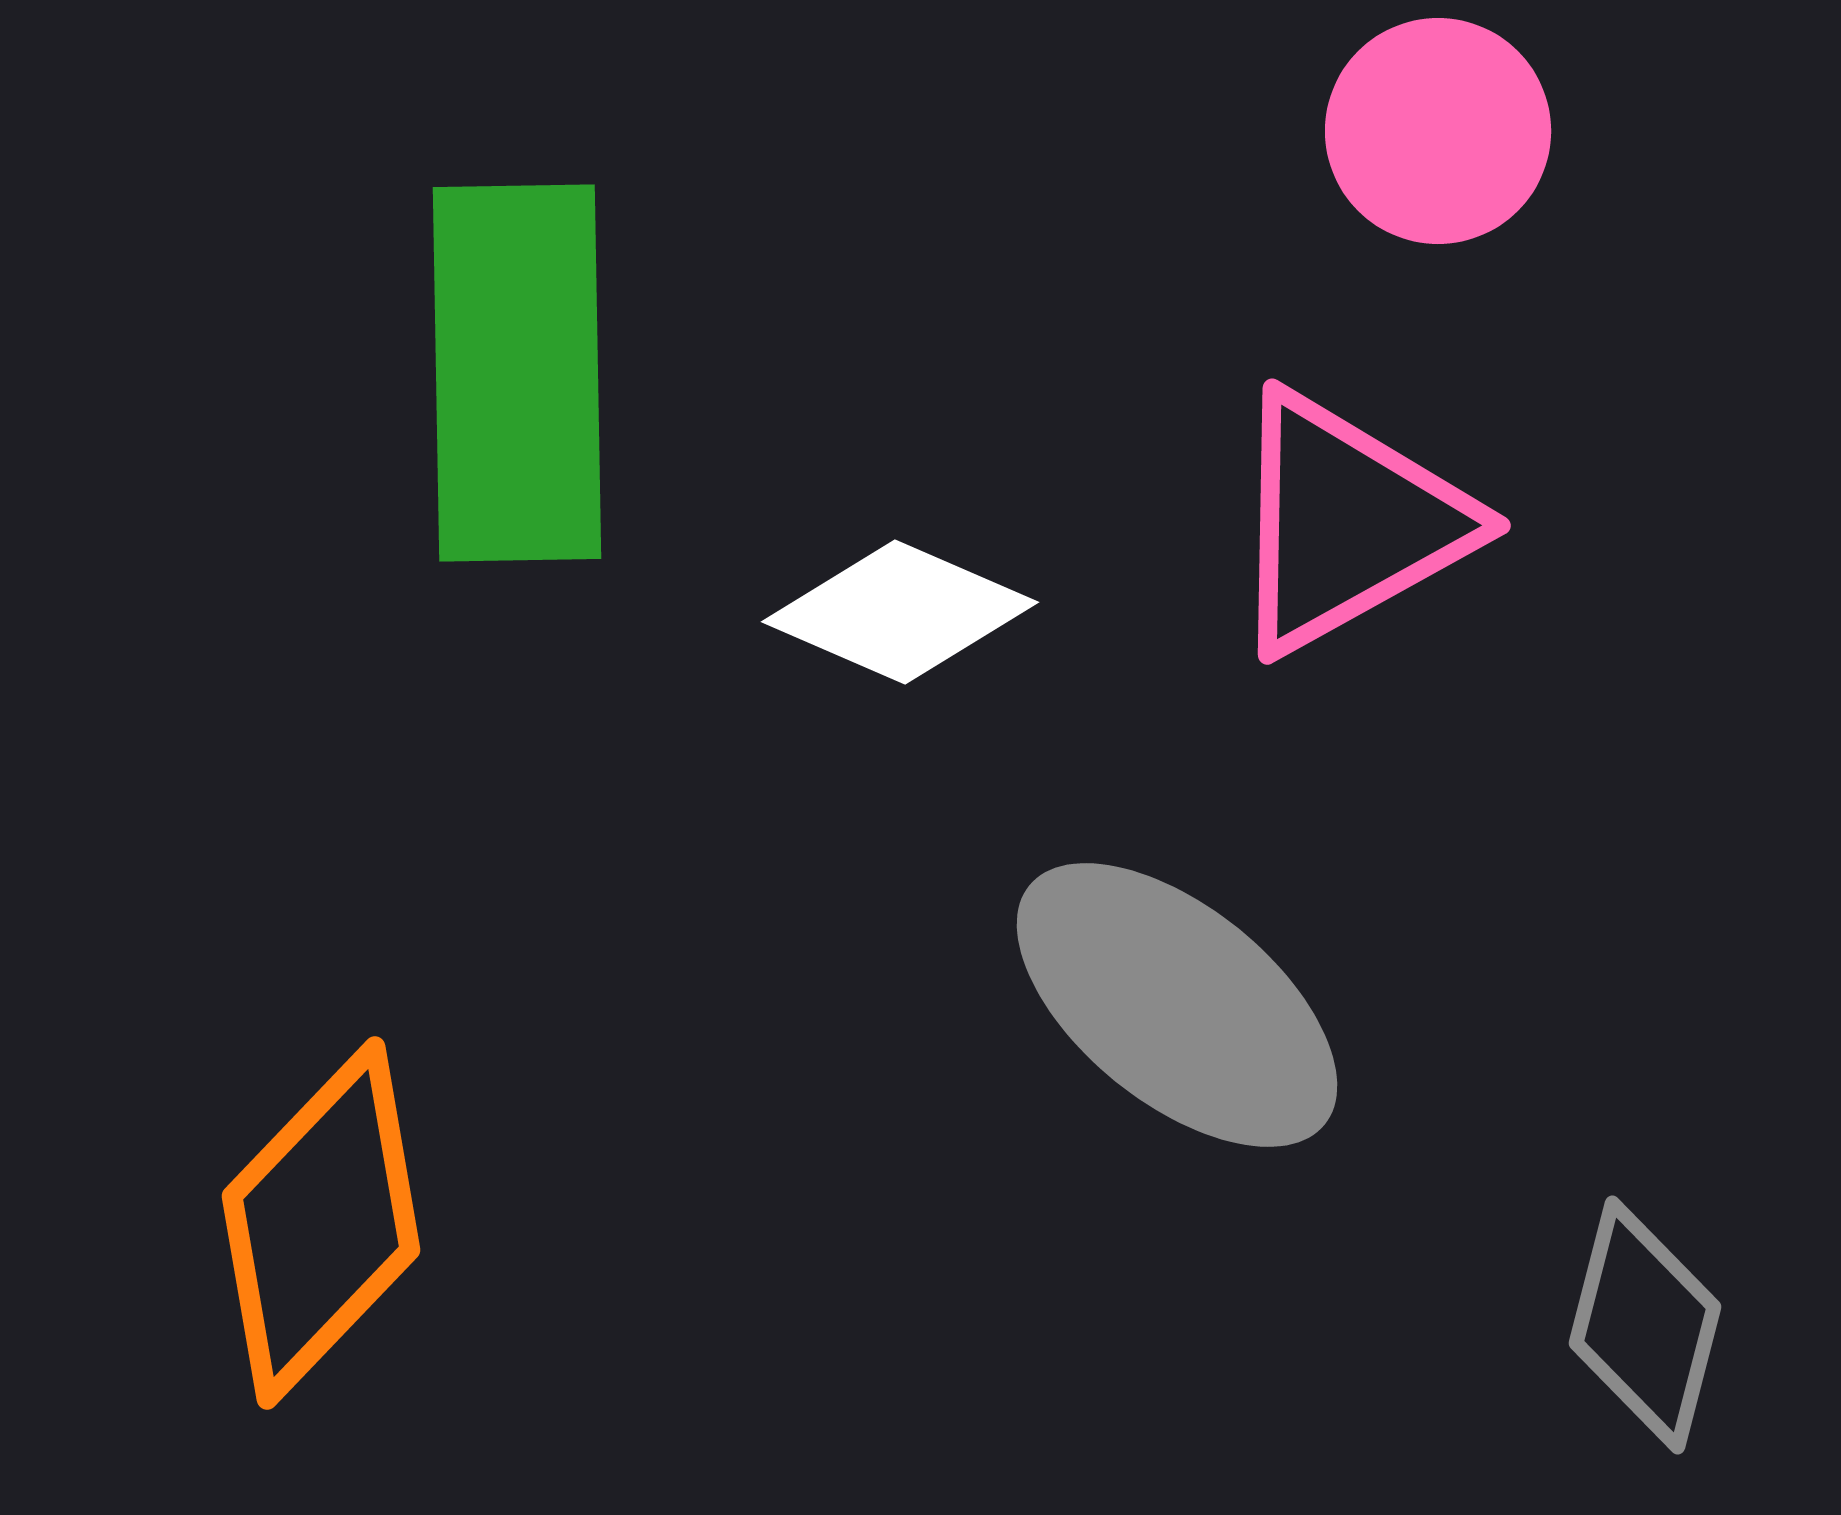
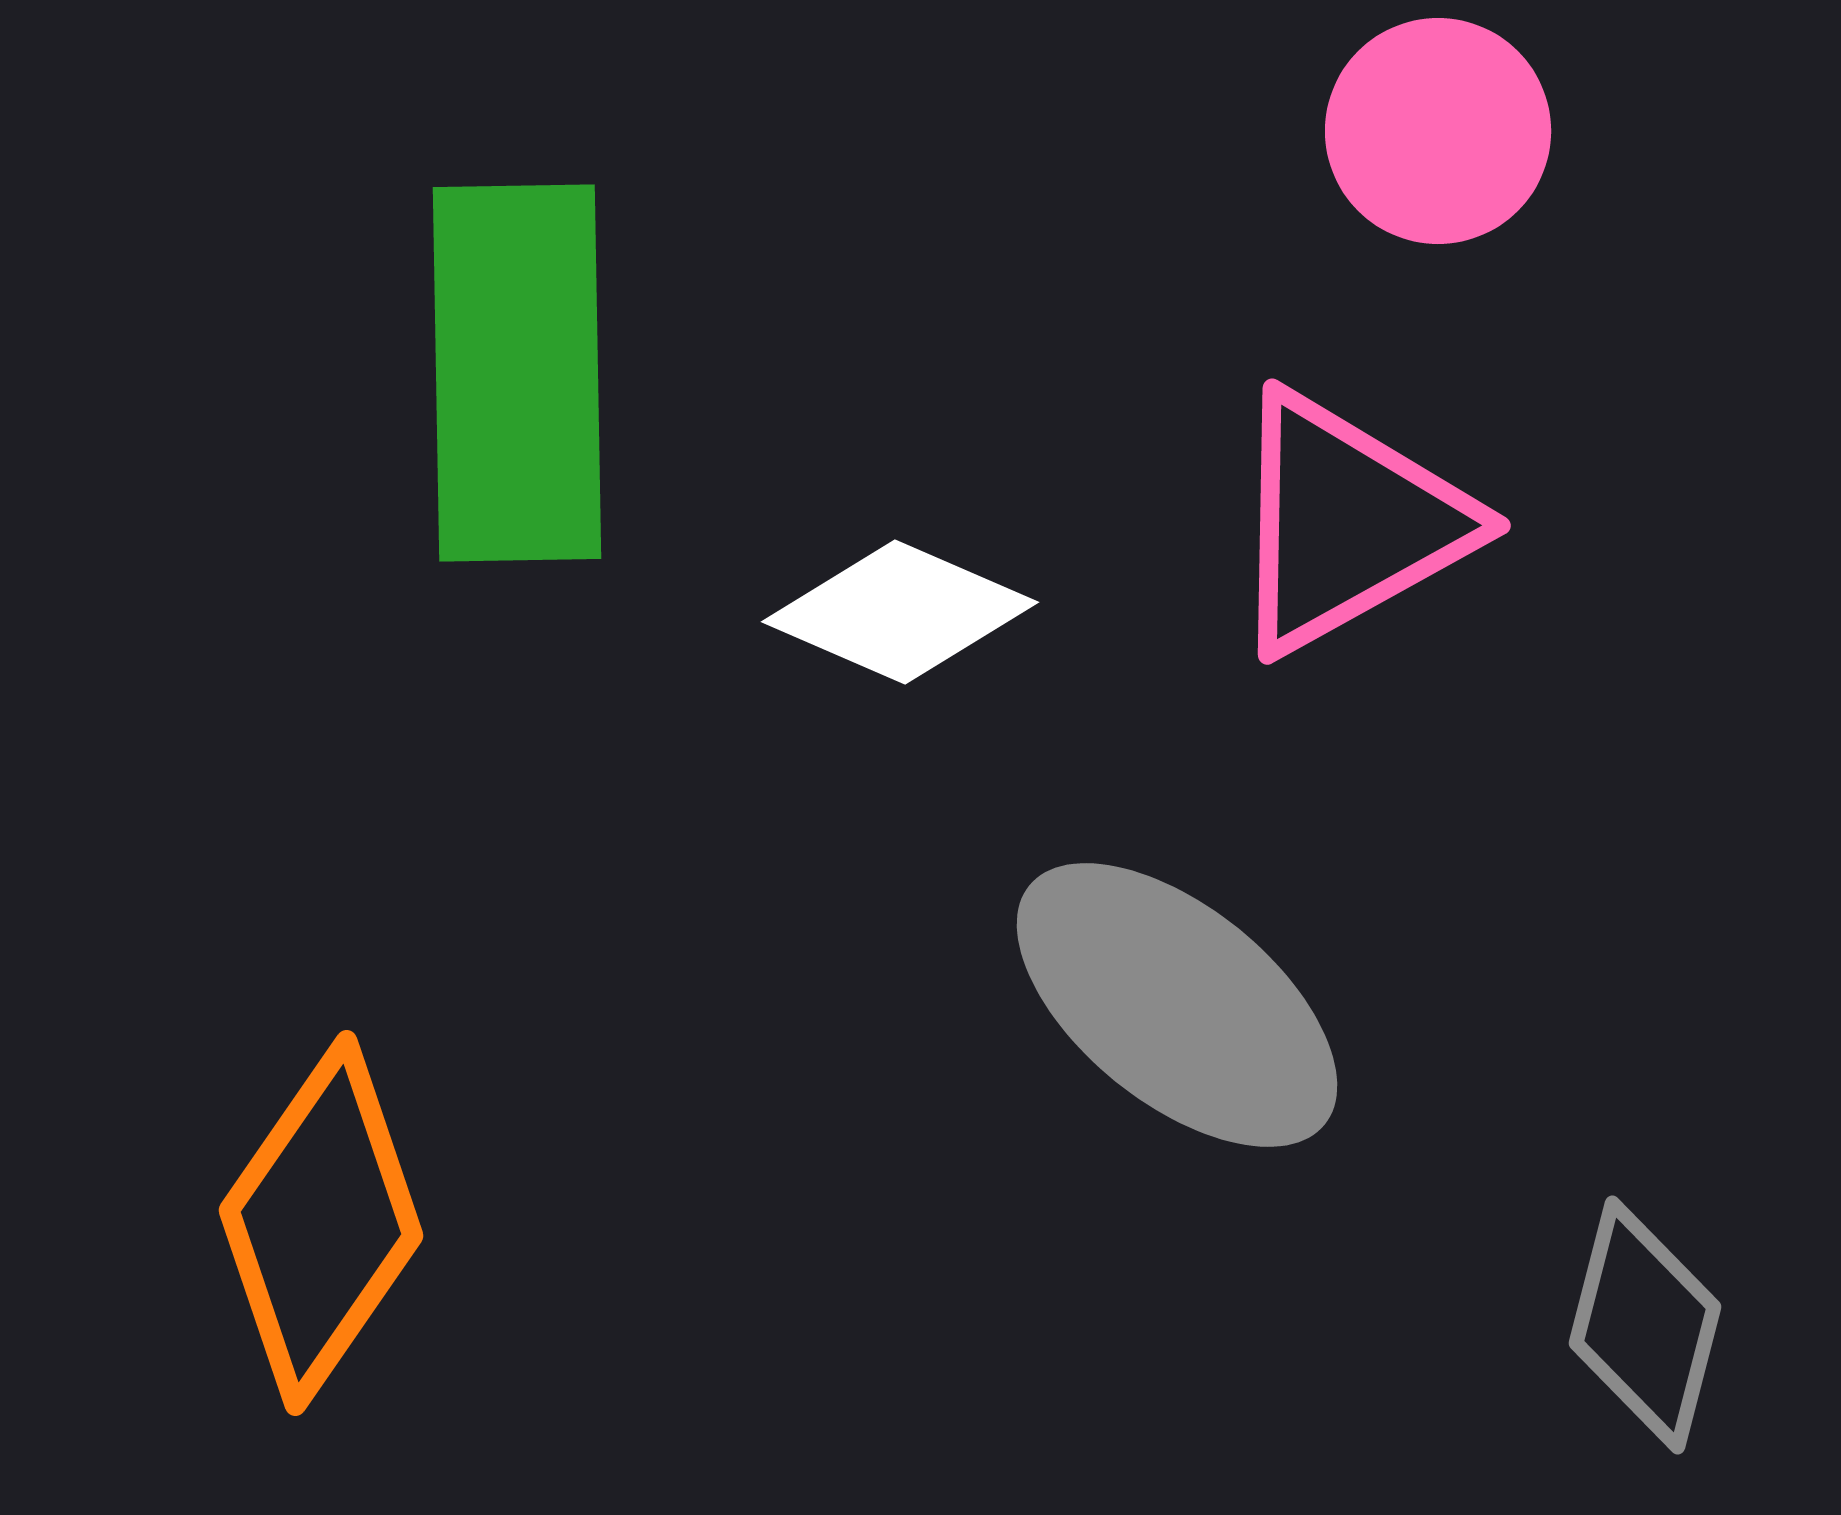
orange diamond: rotated 9 degrees counterclockwise
